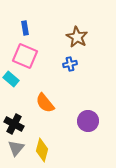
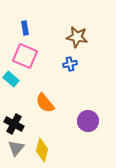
brown star: rotated 20 degrees counterclockwise
